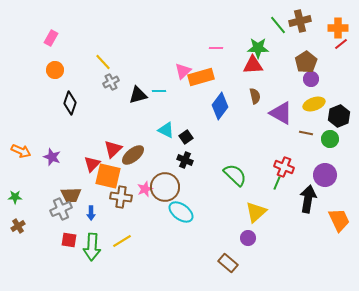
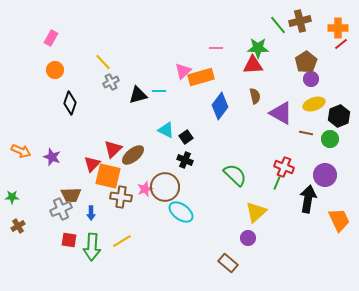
green star at (15, 197): moved 3 px left
